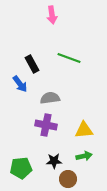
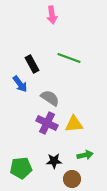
gray semicircle: rotated 42 degrees clockwise
purple cross: moved 1 px right, 2 px up; rotated 15 degrees clockwise
yellow triangle: moved 10 px left, 6 px up
green arrow: moved 1 px right, 1 px up
brown circle: moved 4 px right
